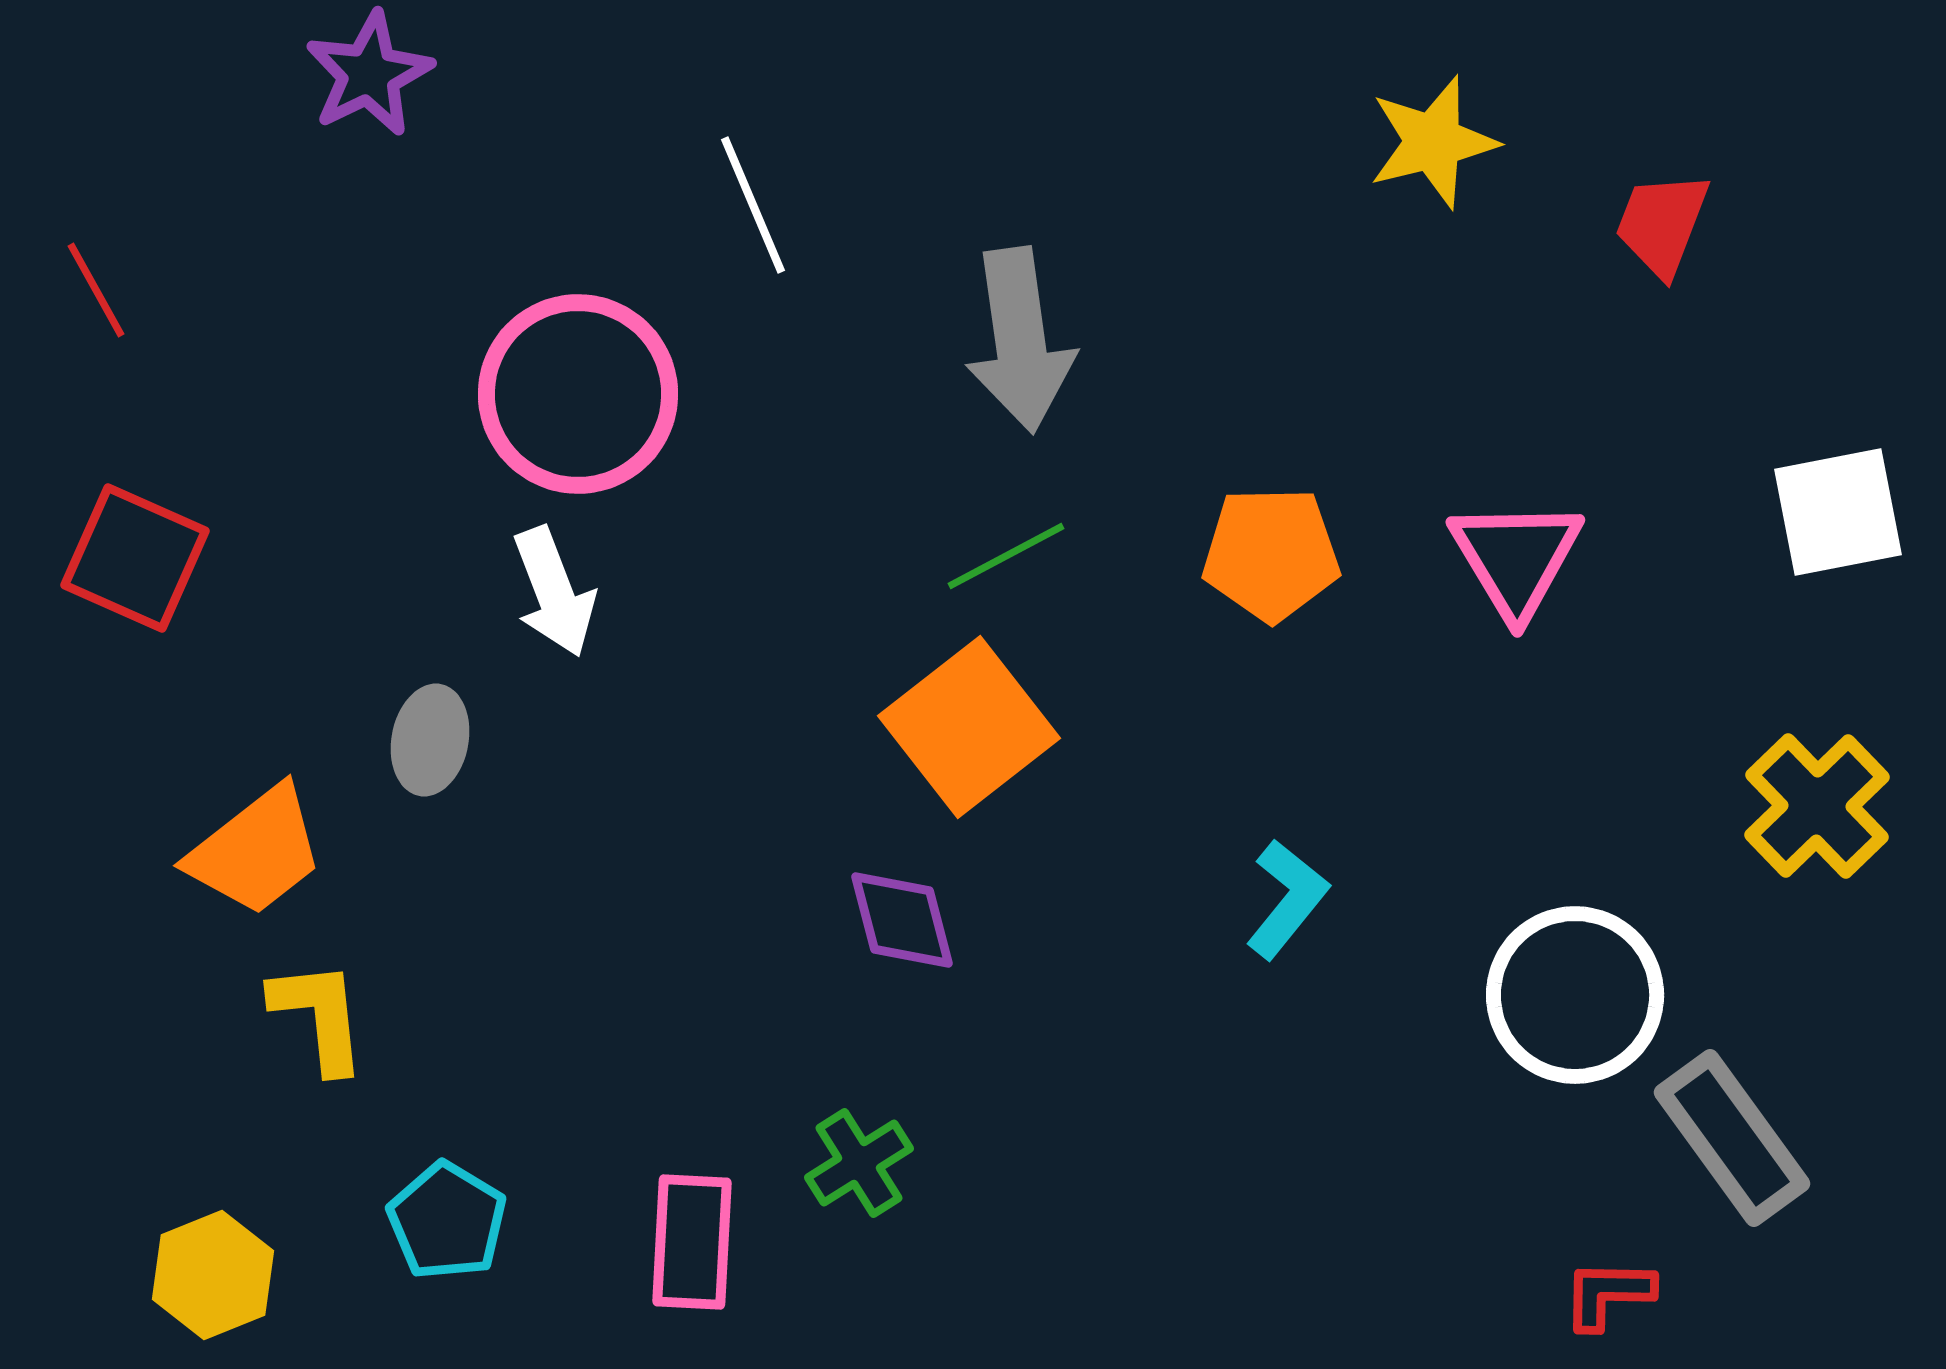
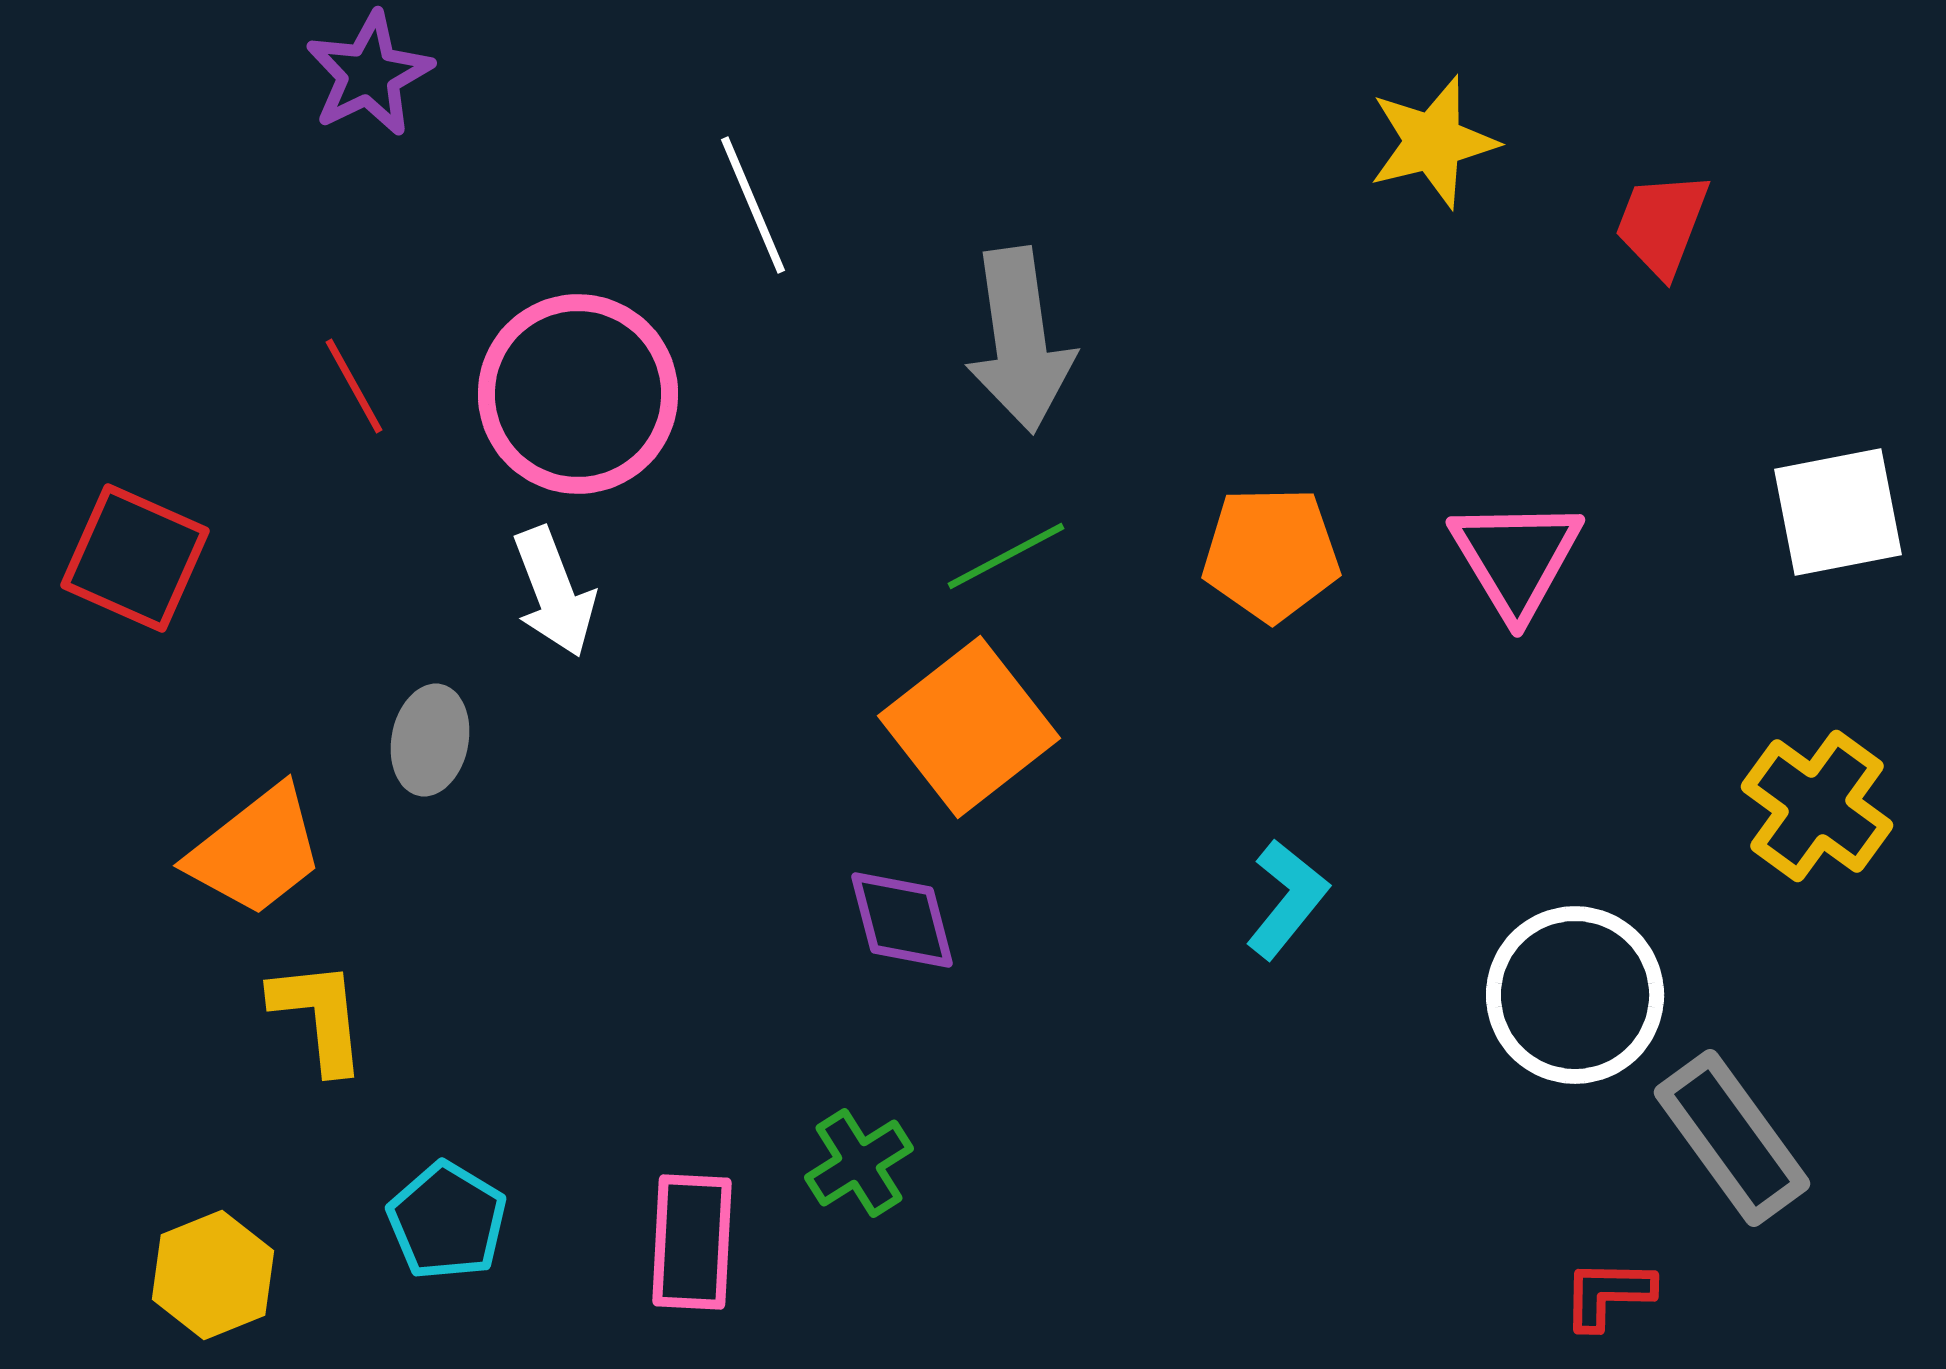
red line: moved 258 px right, 96 px down
yellow cross: rotated 10 degrees counterclockwise
